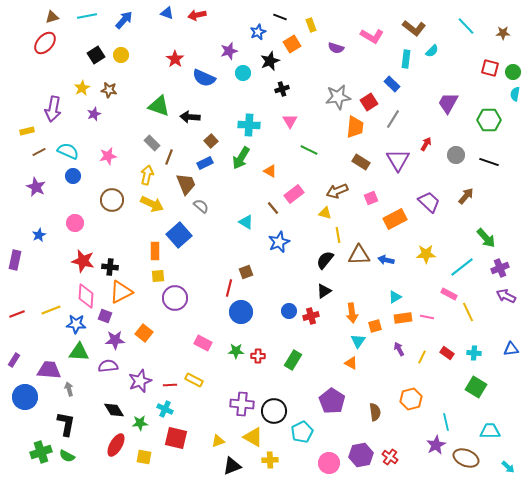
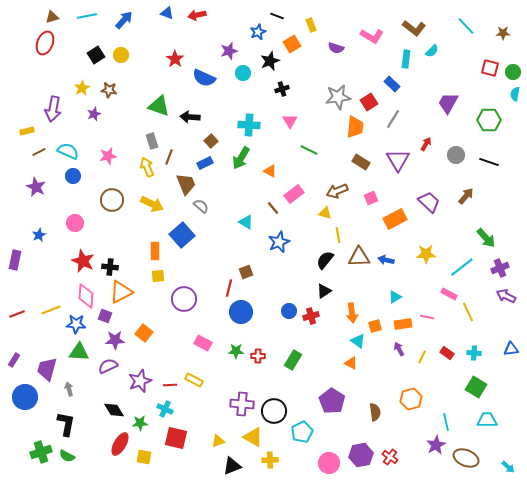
black line at (280, 17): moved 3 px left, 1 px up
red ellipse at (45, 43): rotated 20 degrees counterclockwise
gray rectangle at (152, 143): moved 2 px up; rotated 28 degrees clockwise
yellow arrow at (147, 175): moved 8 px up; rotated 36 degrees counterclockwise
blue square at (179, 235): moved 3 px right
brown triangle at (359, 255): moved 2 px down
red star at (83, 261): rotated 10 degrees clockwise
purple circle at (175, 298): moved 9 px right, 1 px down
orange rectangle at (403, 318): moved 6 px down
cyan triangle at (358, 341): rotated 28 degrees counterclockwise
purple semicircle at (108, 366): rotated 18 degrees counterclockwise
purple trapezoid at (49, 370): moved 2 px left, 1 px up; rotated 80 degrees counterclockwise
cyan trapezoid at (490, 431): moved 3 px left, 11 px up
red ellipse at (116, 445): moved 4 px right, 1 px up
